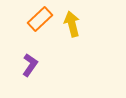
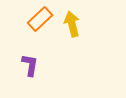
purple L-shape: rotated 25 degrees counterclockwise
